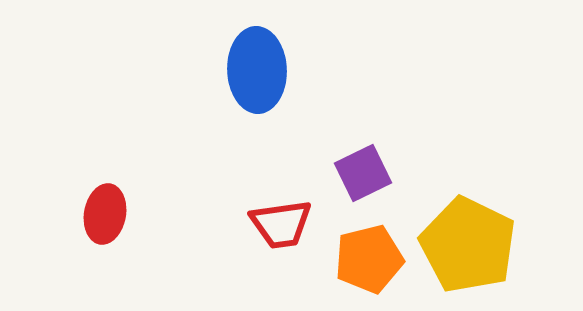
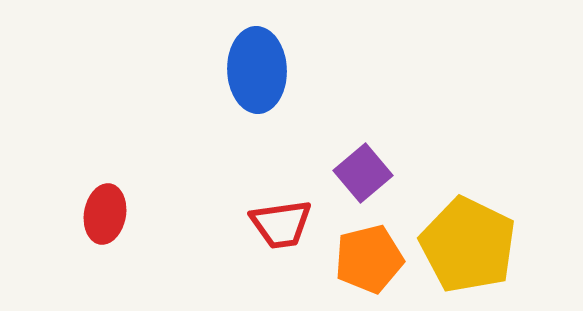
purple square: rotated 14 degrees counterclockwise
